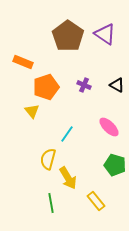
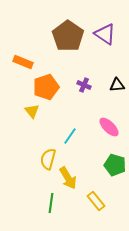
black triangle: rotated 35 degrees counterclockwise
cyan line: moved 3 px right, 2 px down
green line: rotated 18 degrees clockwise
